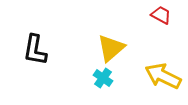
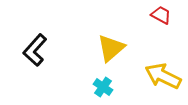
black L-shape: rotated 32 degrees clockwise
cyan cross: moved 9 px down
